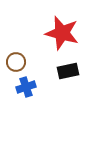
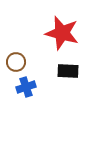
black rectangle: rotated 15 degrees clockwise
